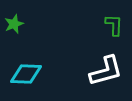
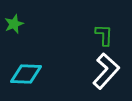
green L-shape: moved 10 px left, 10 px down
white L-shape: rotated 33 degrees counterclockwise
